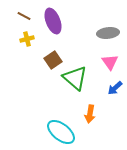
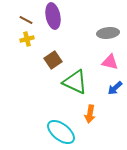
brown line: moved 2 px right, 4 px down
purple ellipse: moved 5 px up; rotated 10 degrees clockwise
pink triangle: rotated 42 degrees counterclockwise
green triangle: moved 4 px down; rotated 16 degrees counterclockwise
